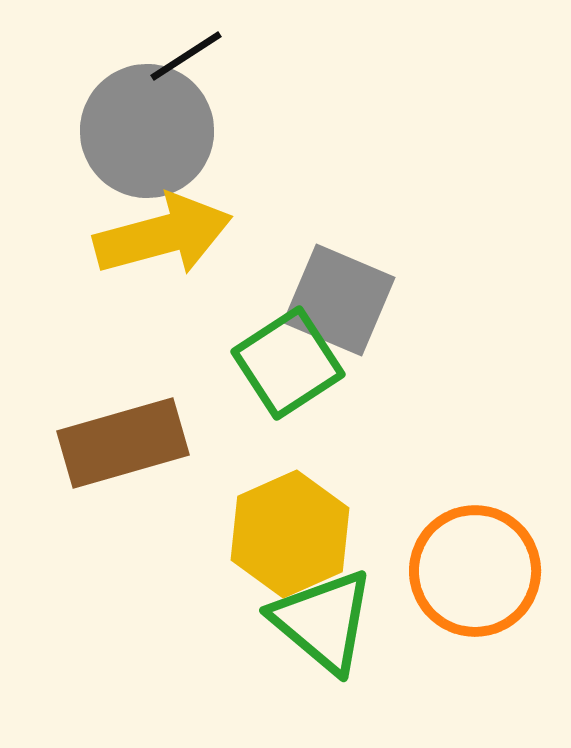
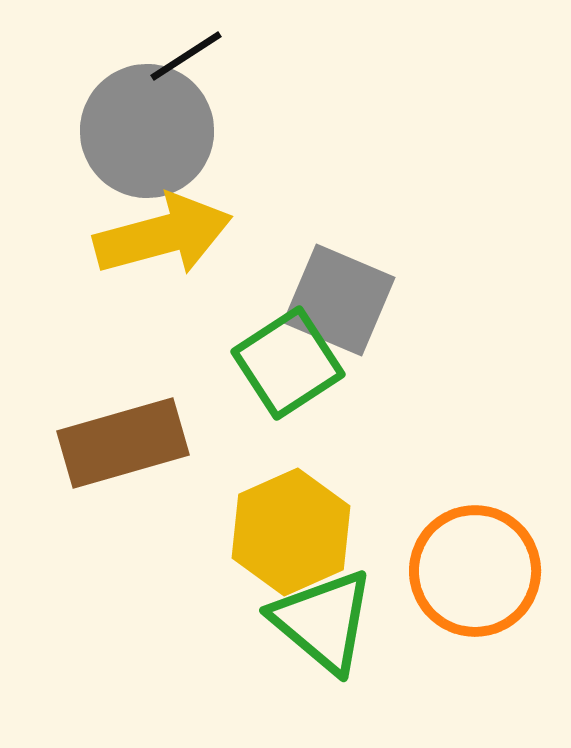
yellow hexagon: moved 1 px right, 2 px up
